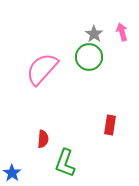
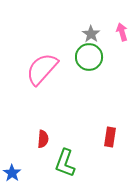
gray star: moved 3 px left
red rectangle: moved 12 px down
